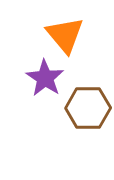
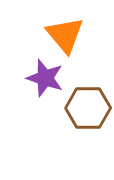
purple star: rotated 15 degrees counterclockwise
